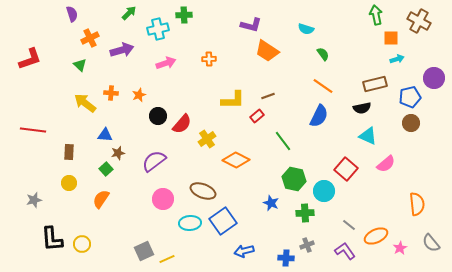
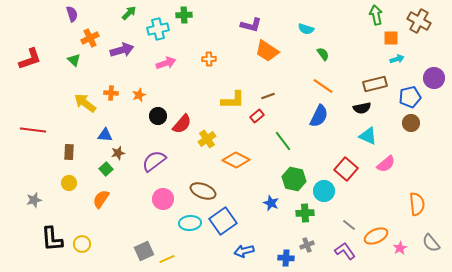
green triangle at (80, 65): moved 6 px left, 5 px up
